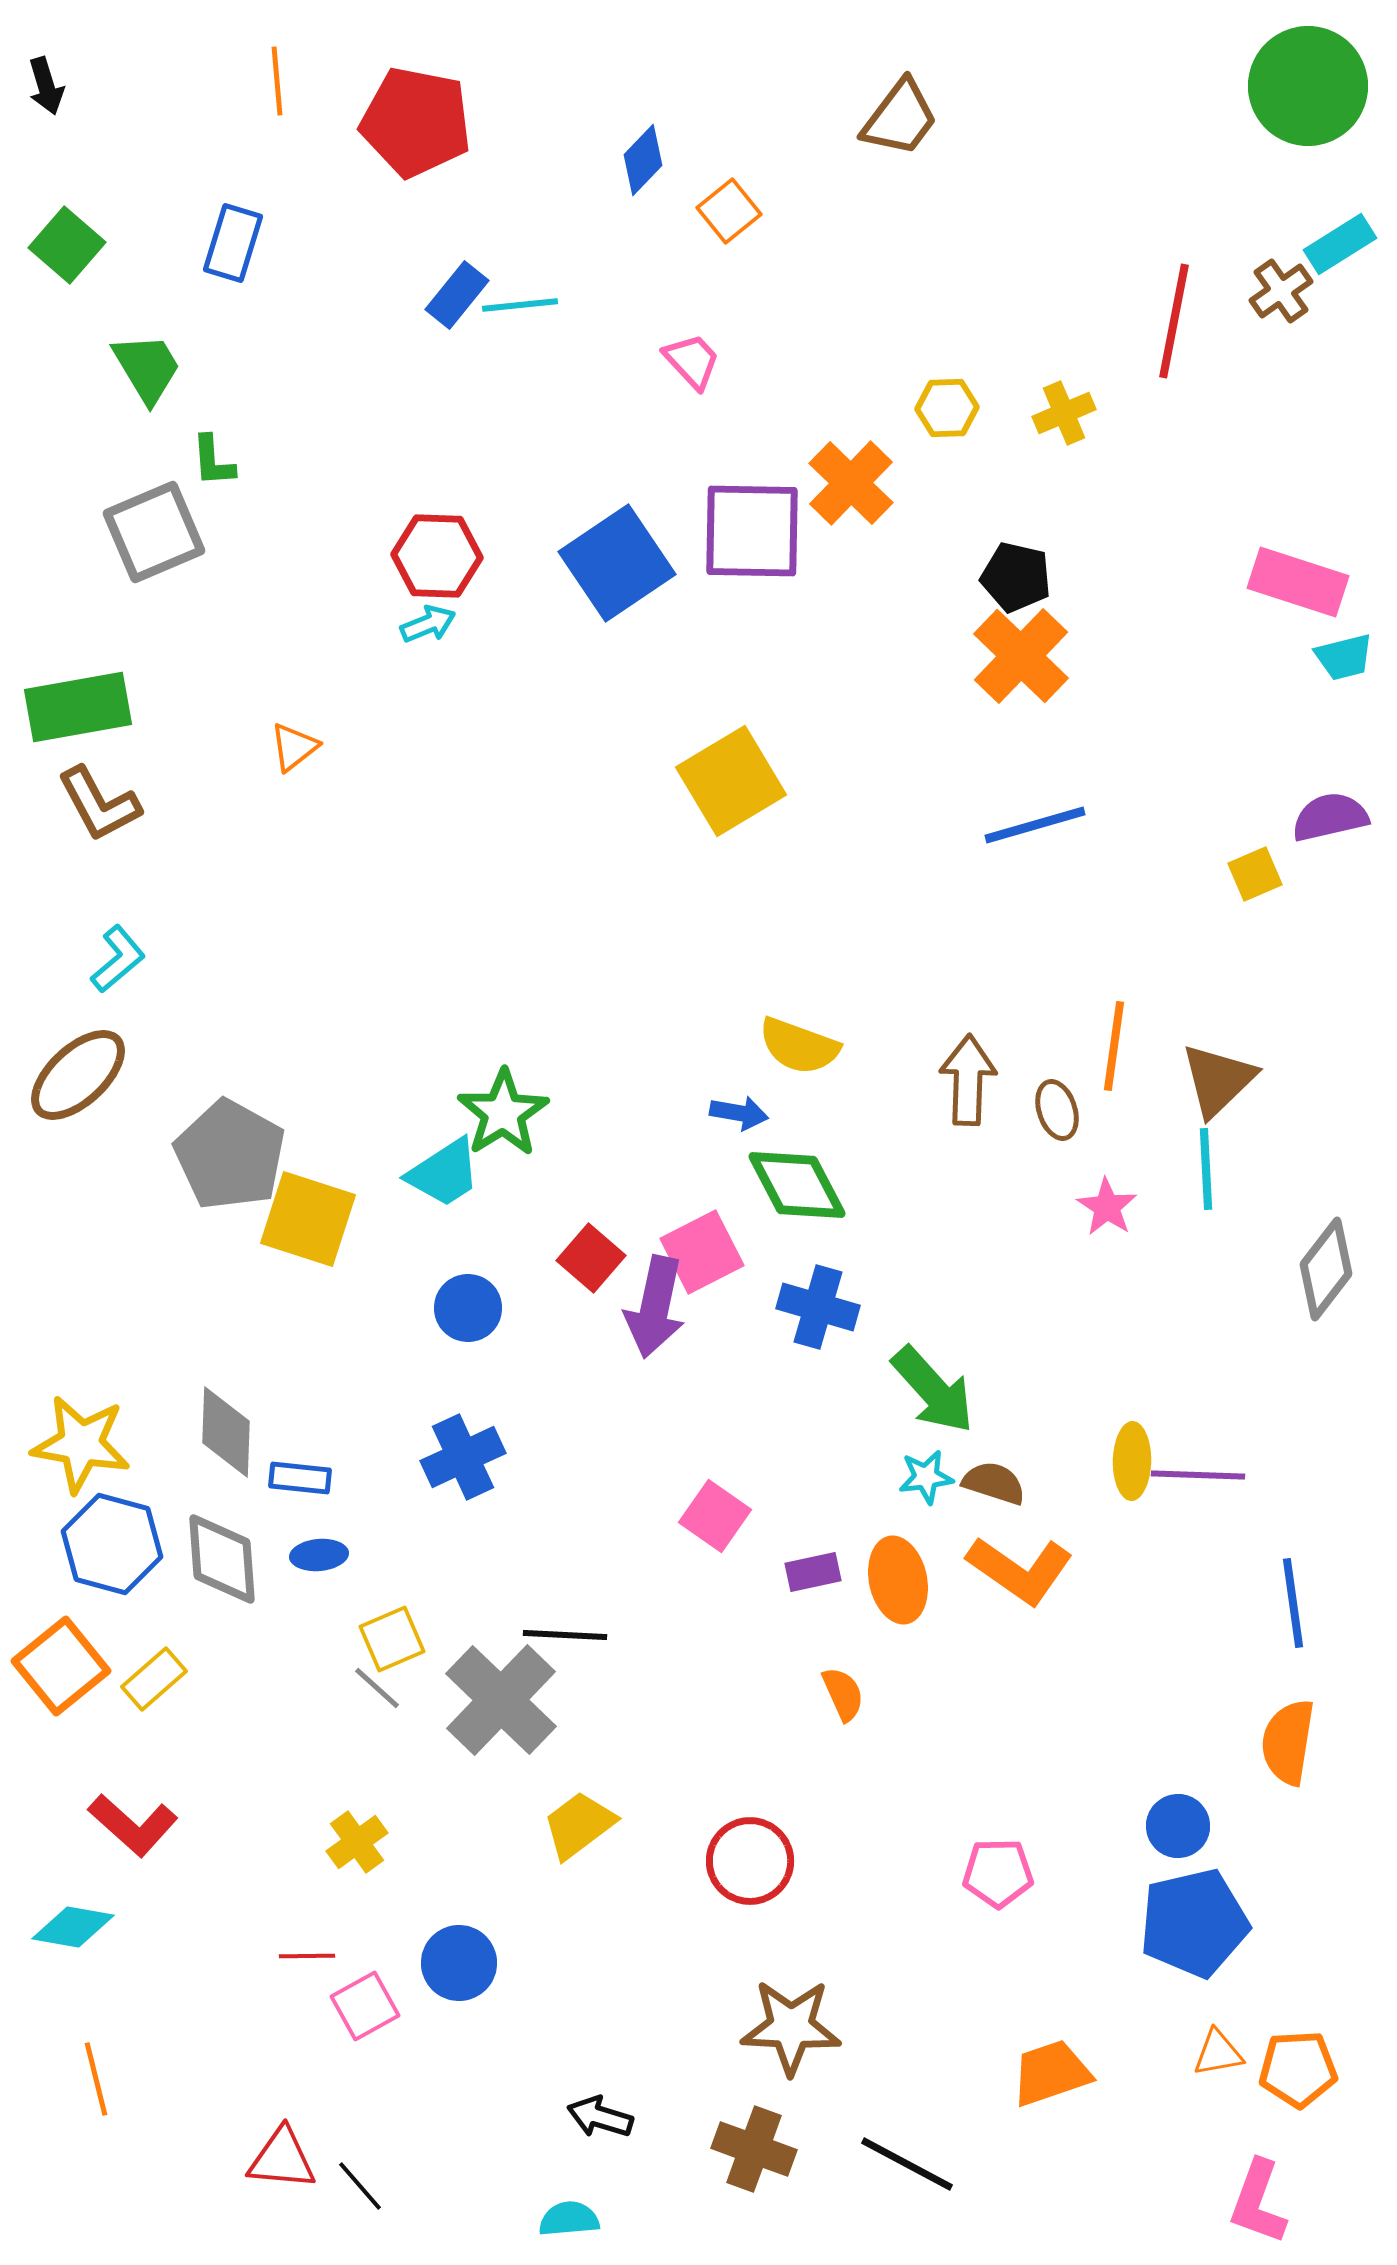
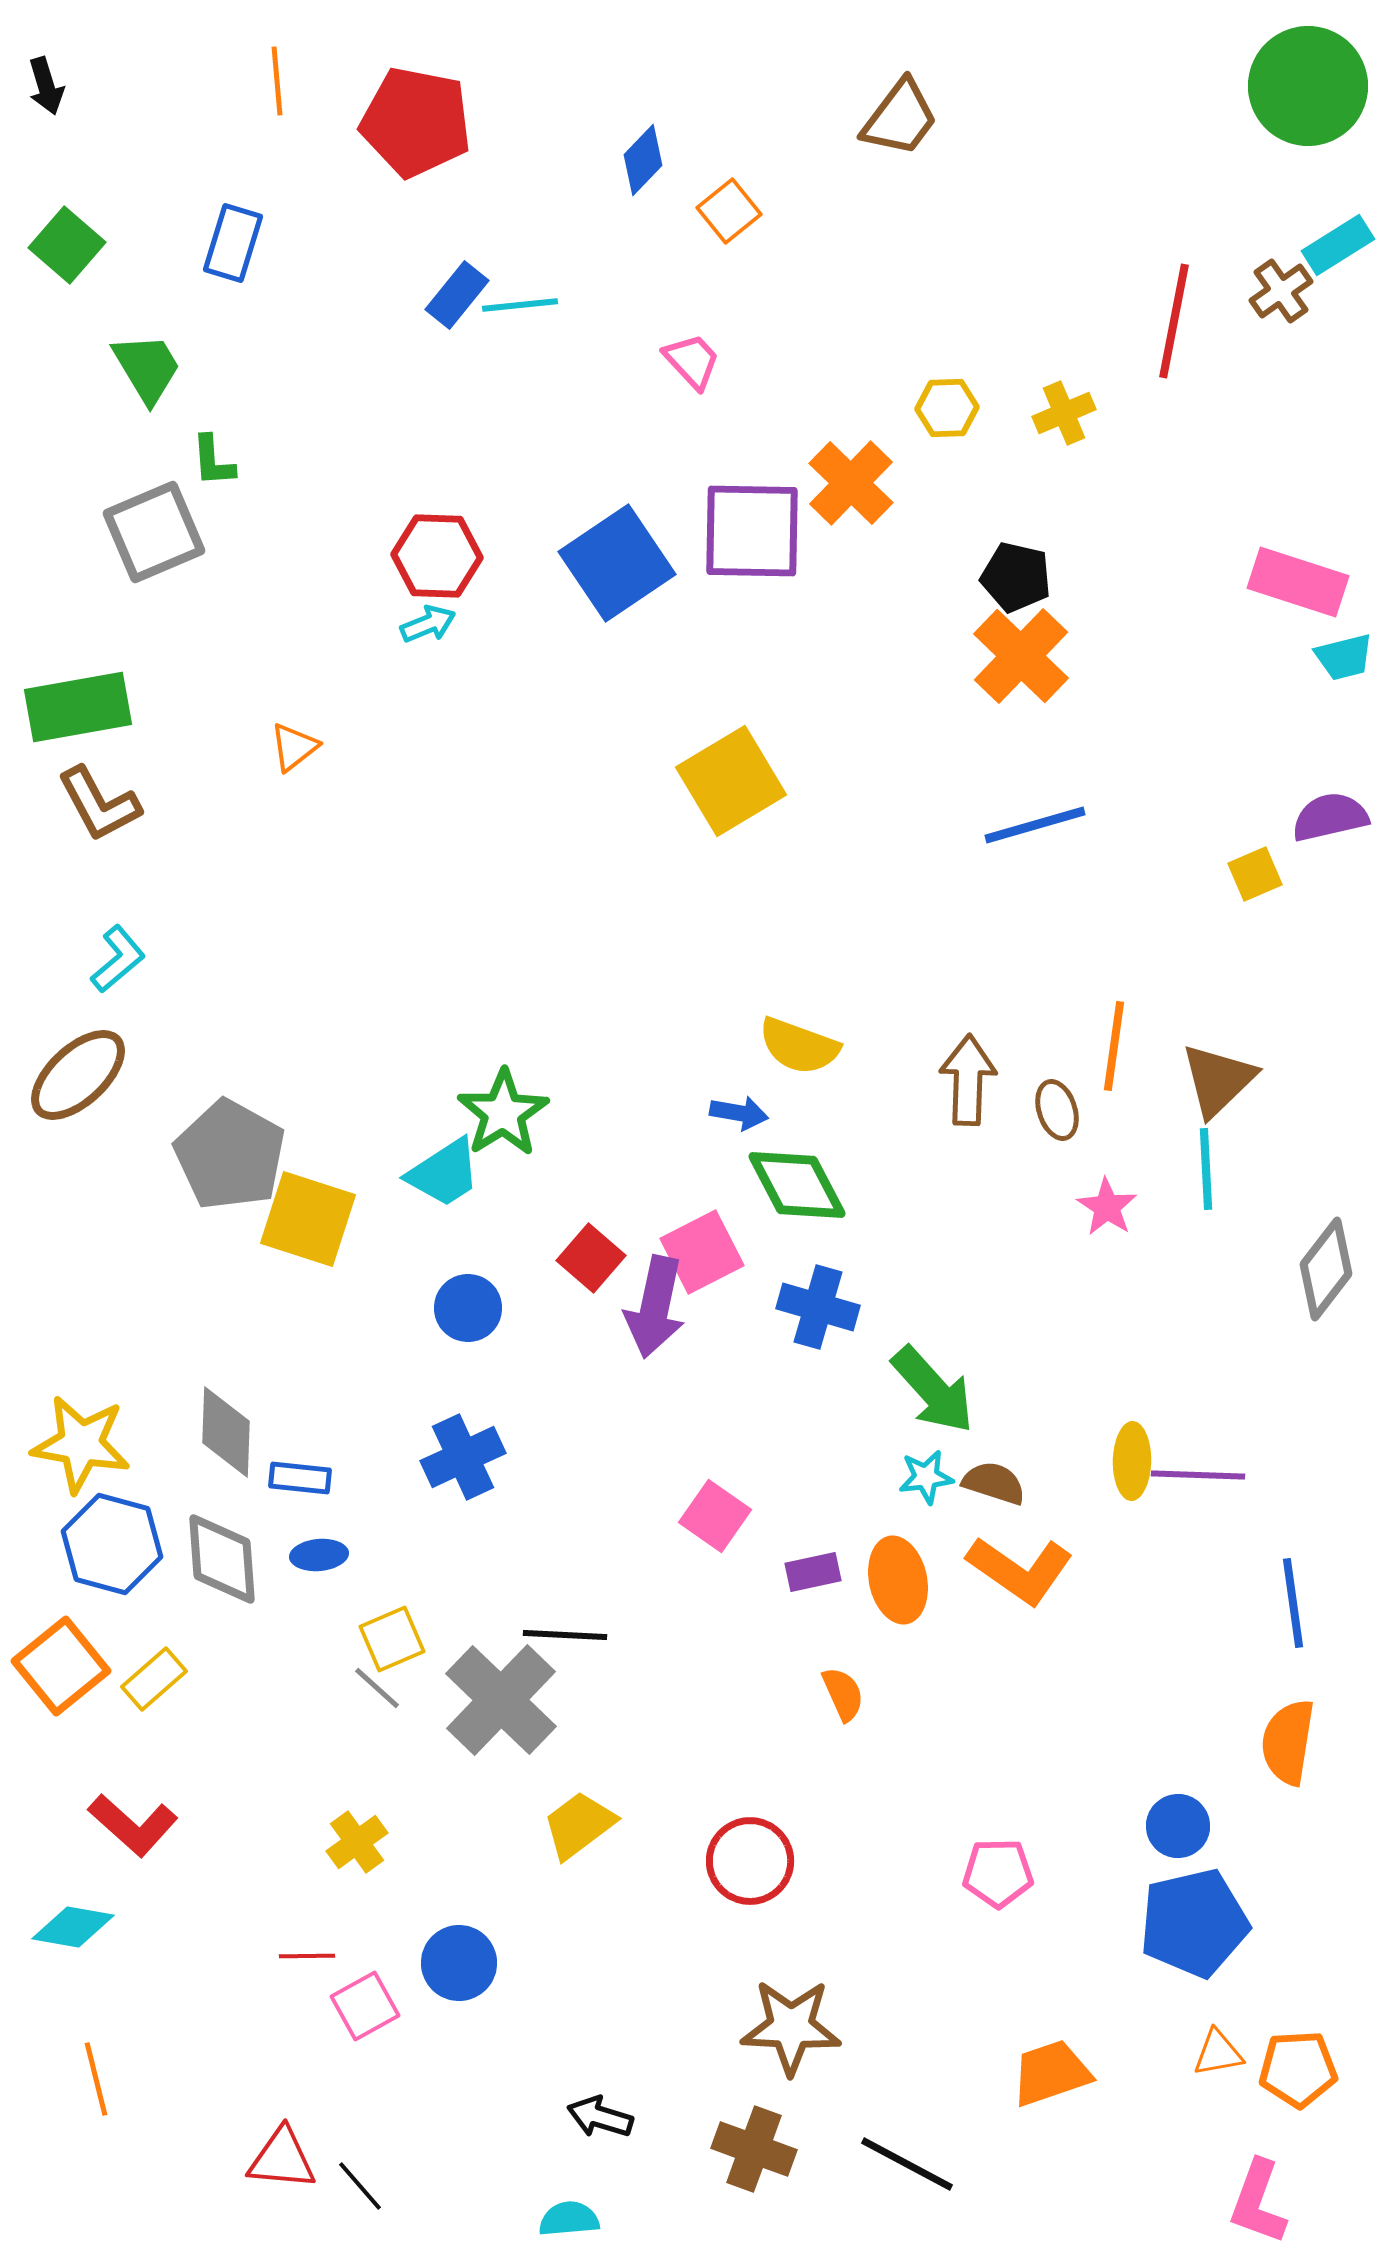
cyan rectangle at (1340, 244): moved 2 px left, 1 px down
